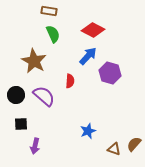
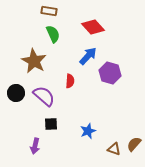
red diamond: moved 3 px up; rotated 20 degrees clockwise
black circle: moved 2 px up
black square: moved 30 px right
